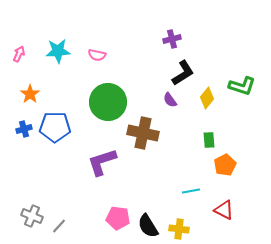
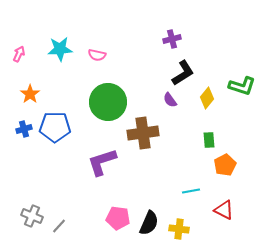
cyan star: moved 2 px right, 2 px up
brown cross: rotated 20 degrees counterclockwise
black semicircle: moved 1 px right, 3 px up; rotated 125 degrees counterclockwise
